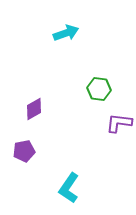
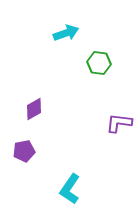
green hexagon: moved 26 px up
cyan L-shape: moved 1 px right, 1 px down
